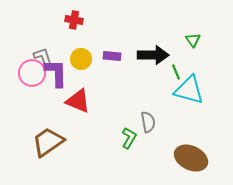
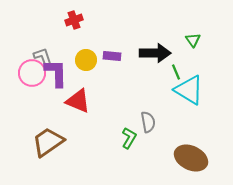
red cross: rotated 30 degrees counterclockwise
black arrow: moved 2 px right, 2 px up
yellow circle: moved 5 px right, 1 px down
cyan triangle: rotated 16 degrees clockwise
